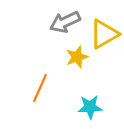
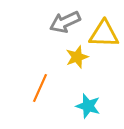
yellow triangle: rotated 32 degrees clockwise
cyan star: moved 2 px left, 1 px up; rotated 20 degrees clockwise
